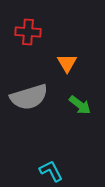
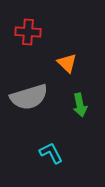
orange triangle: rotated 15 degrees counterclockwise
green arrow: rotated 40 degrees clockwise
cyan L-shape: moved 18 px up
